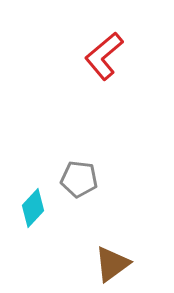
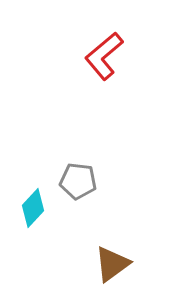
gray pentagon: moved 1 px left, 2 px down
